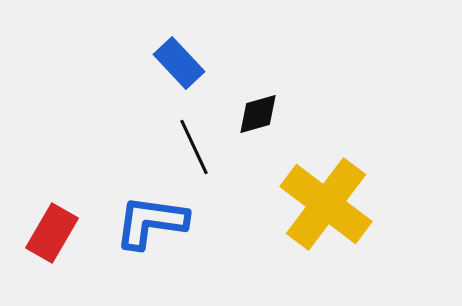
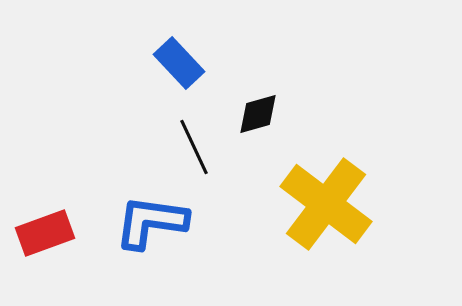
red rectangle: moved 7 px left; rotated 40 degrees clockwise
